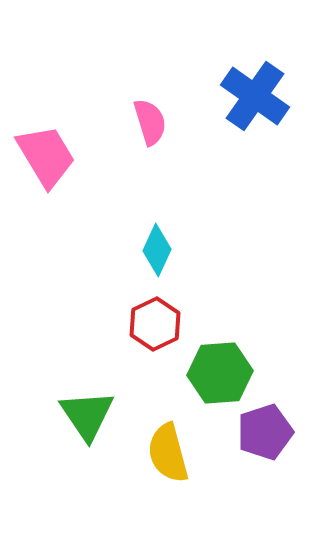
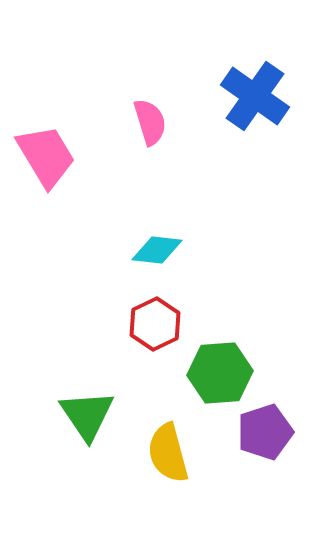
cyan diamond: rotated 72 degrees clockwise
